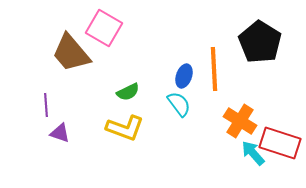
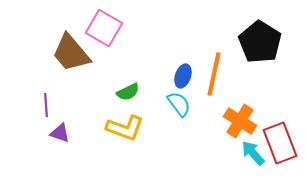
orange line: moved 5 px down; rotated 15 degrees clockwise
blue ellipse: moved 1 px left
red rectangle: rotated 51 degrees clockwise
